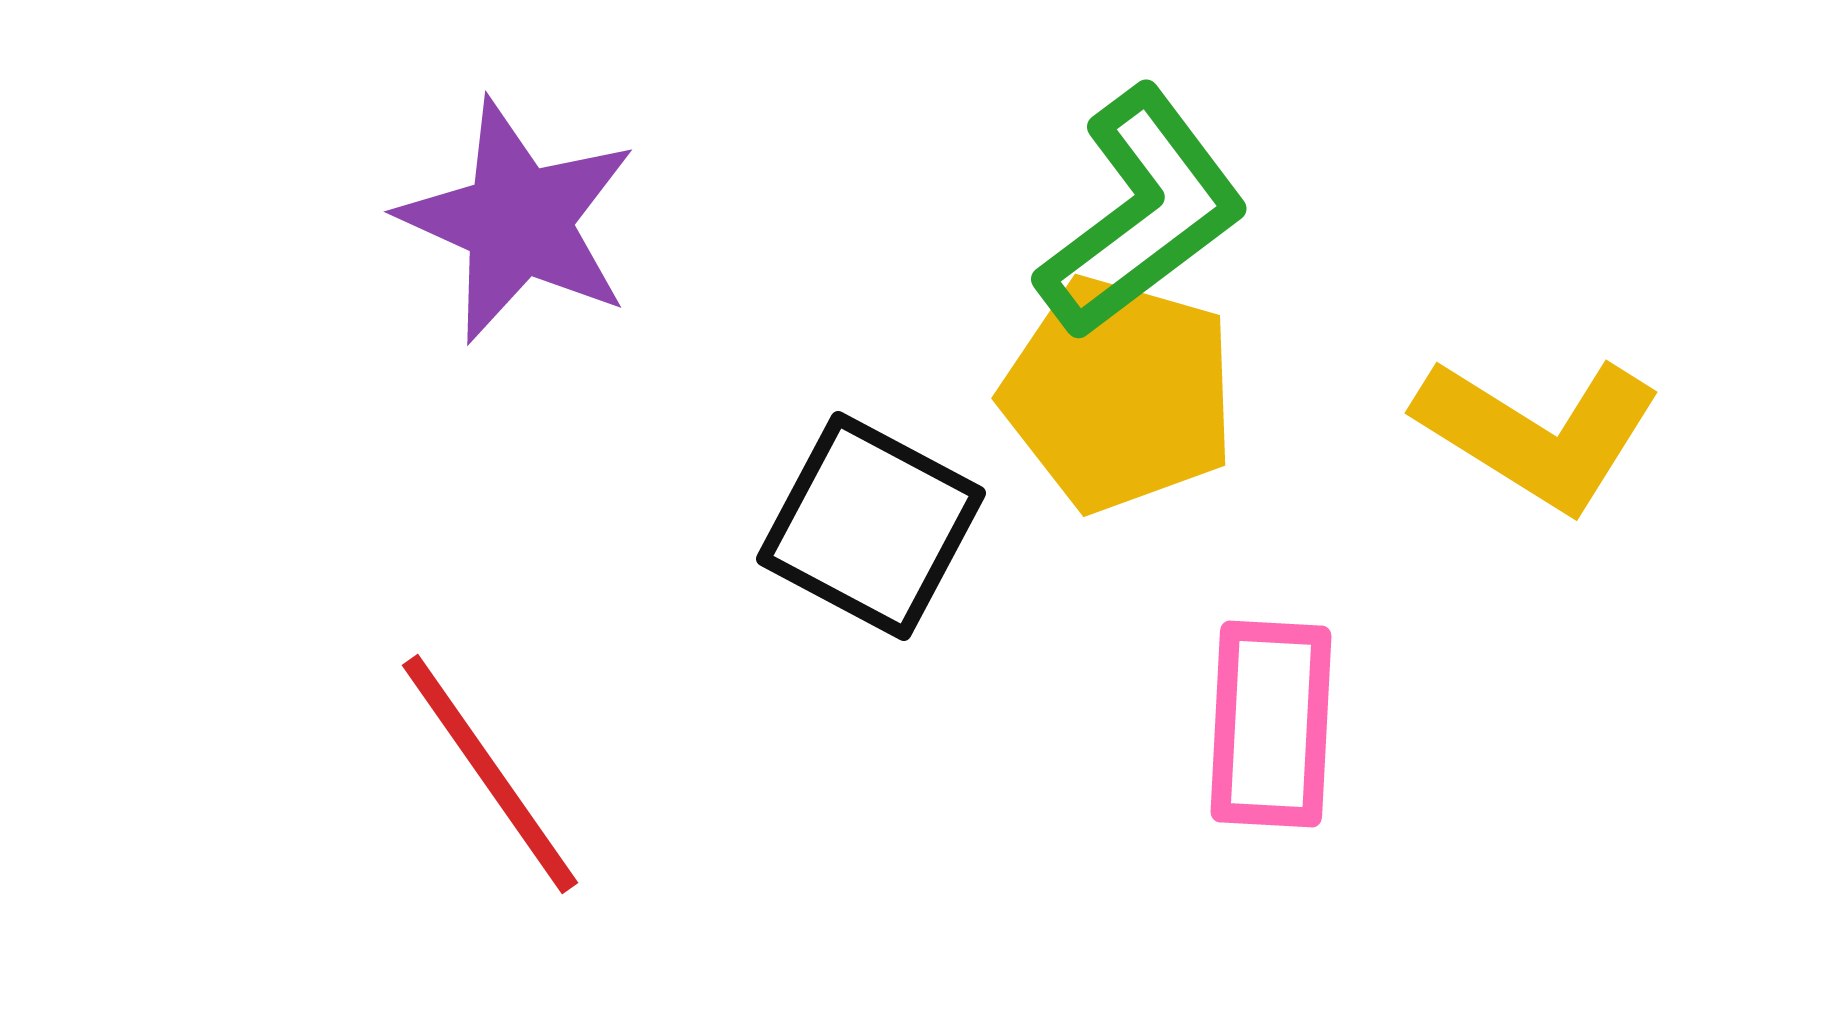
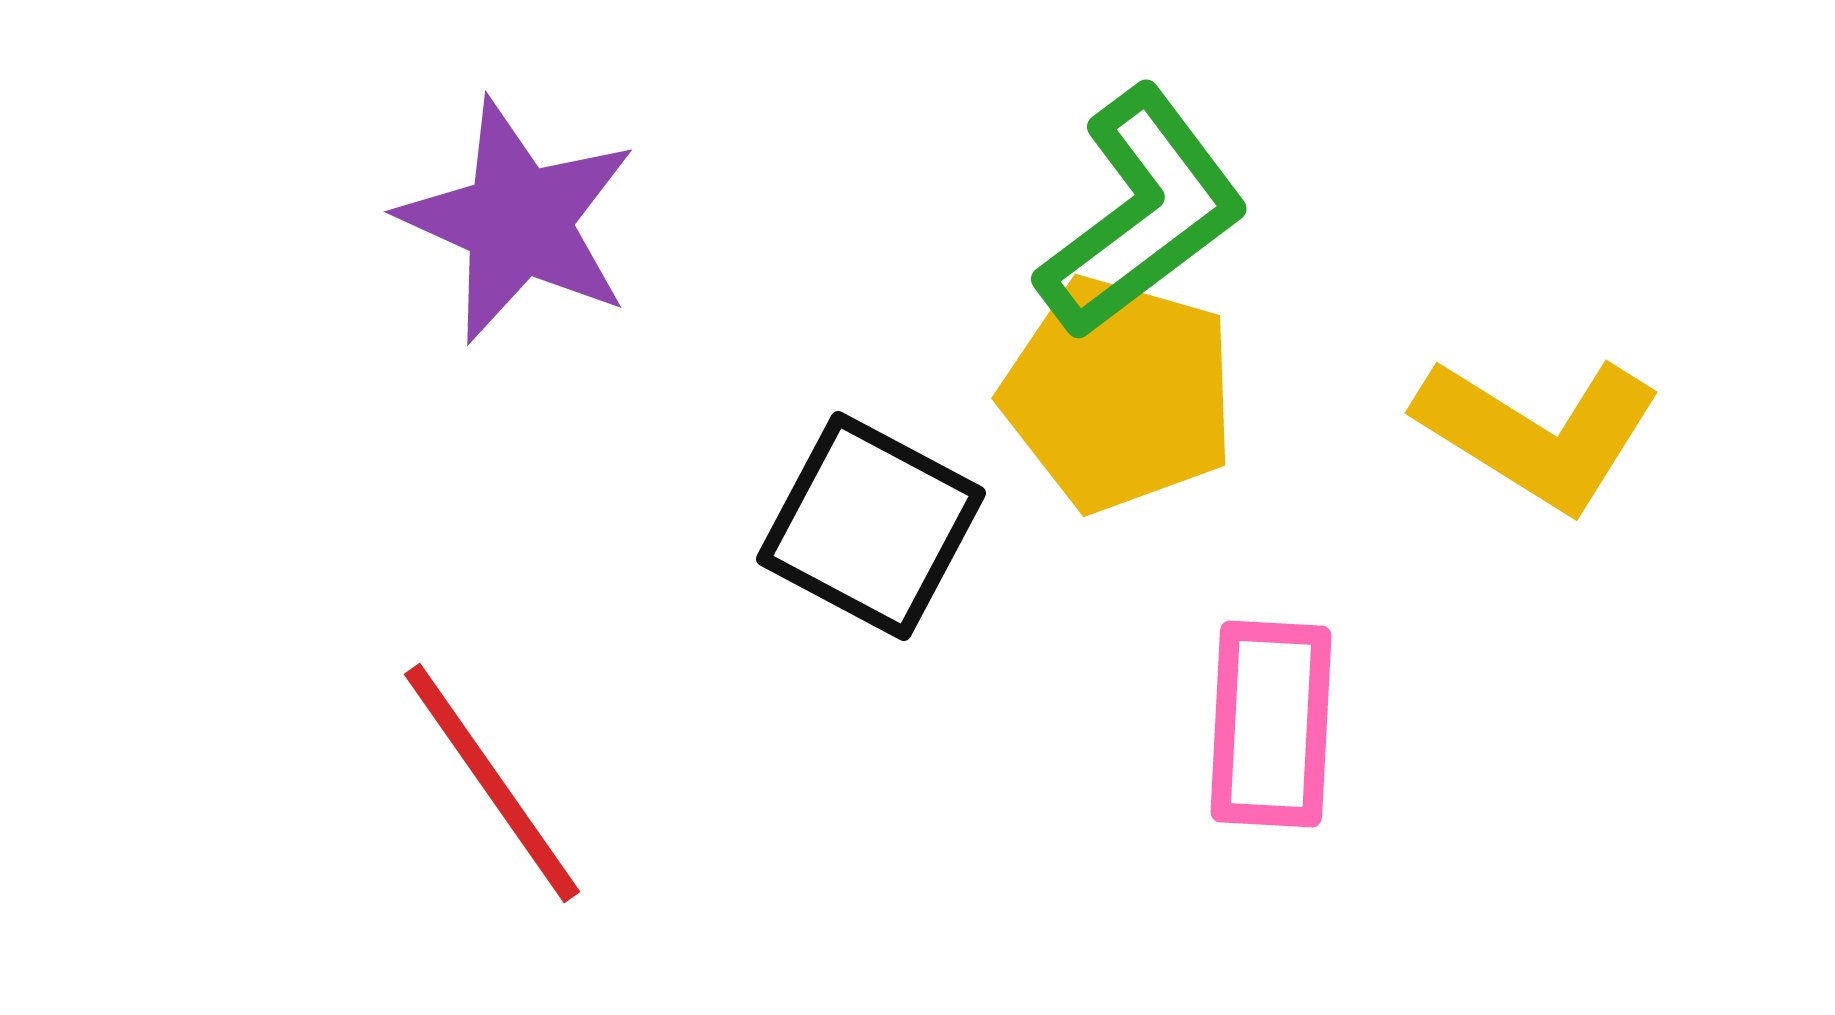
red line: moved 2 px right, 9 px down
